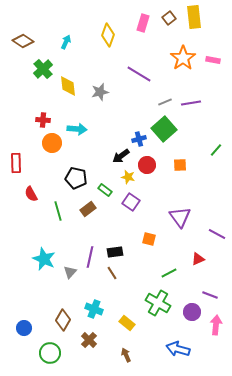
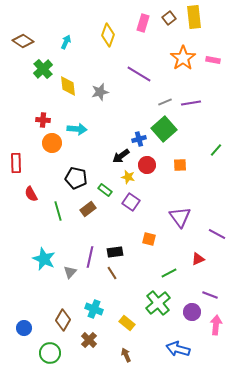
green cross at (158, 303): rotated 20 degrees clockwise
